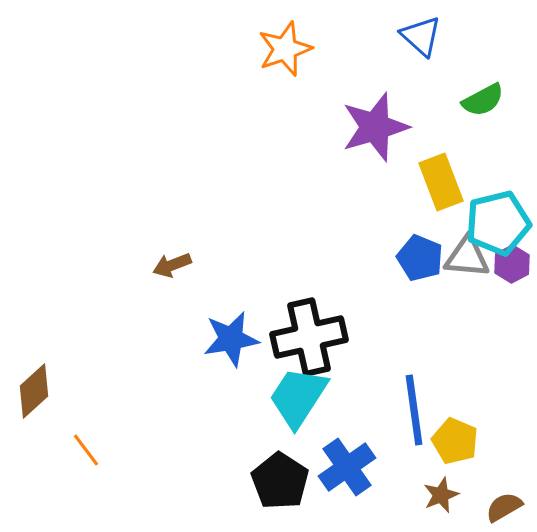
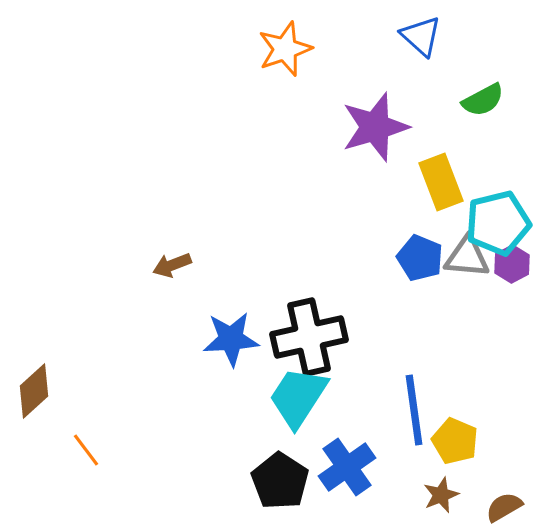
blue star: rotated 6 degrees clockwise
